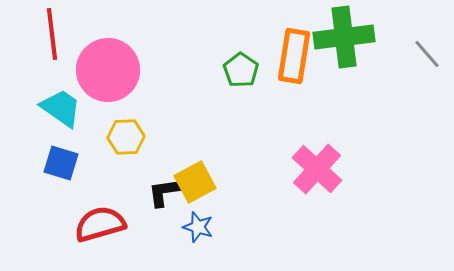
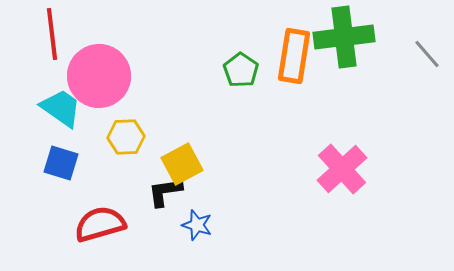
pink circle: moved 9 px left, 6 px down
pink cross: moved 25 px right; rotated 6 degrees clockwise
yellow square: moved 13 px left, 18 px up
blue star: moved 1 px left, 2 px up
